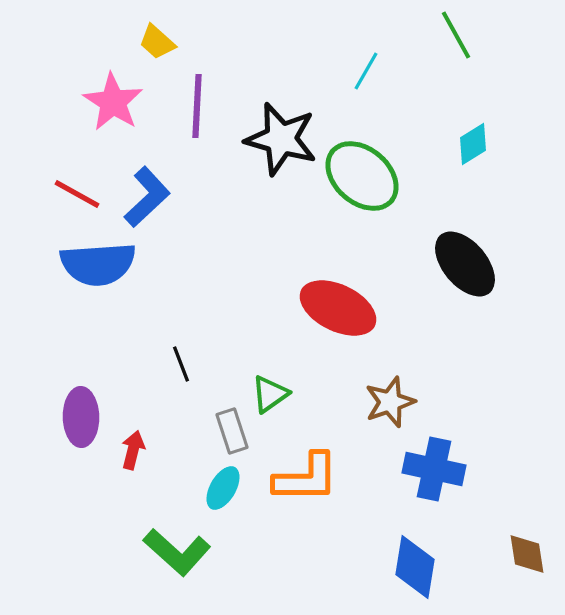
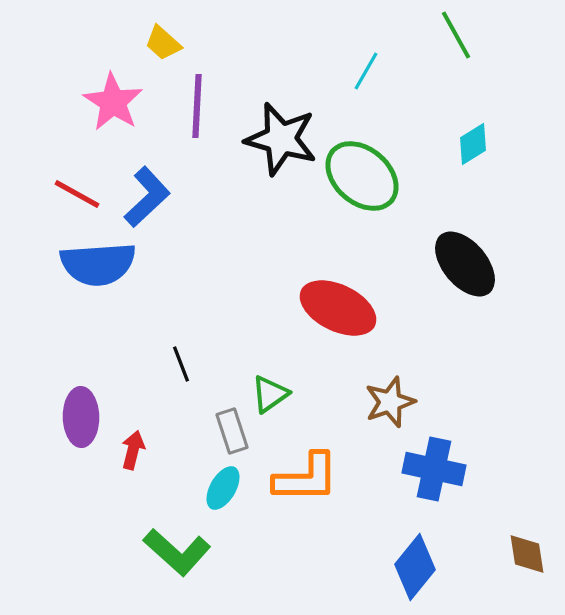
yellow trapezoid: moved 6 px right, 1 px down
blue diamond: rotated 30 degrees clockwise
